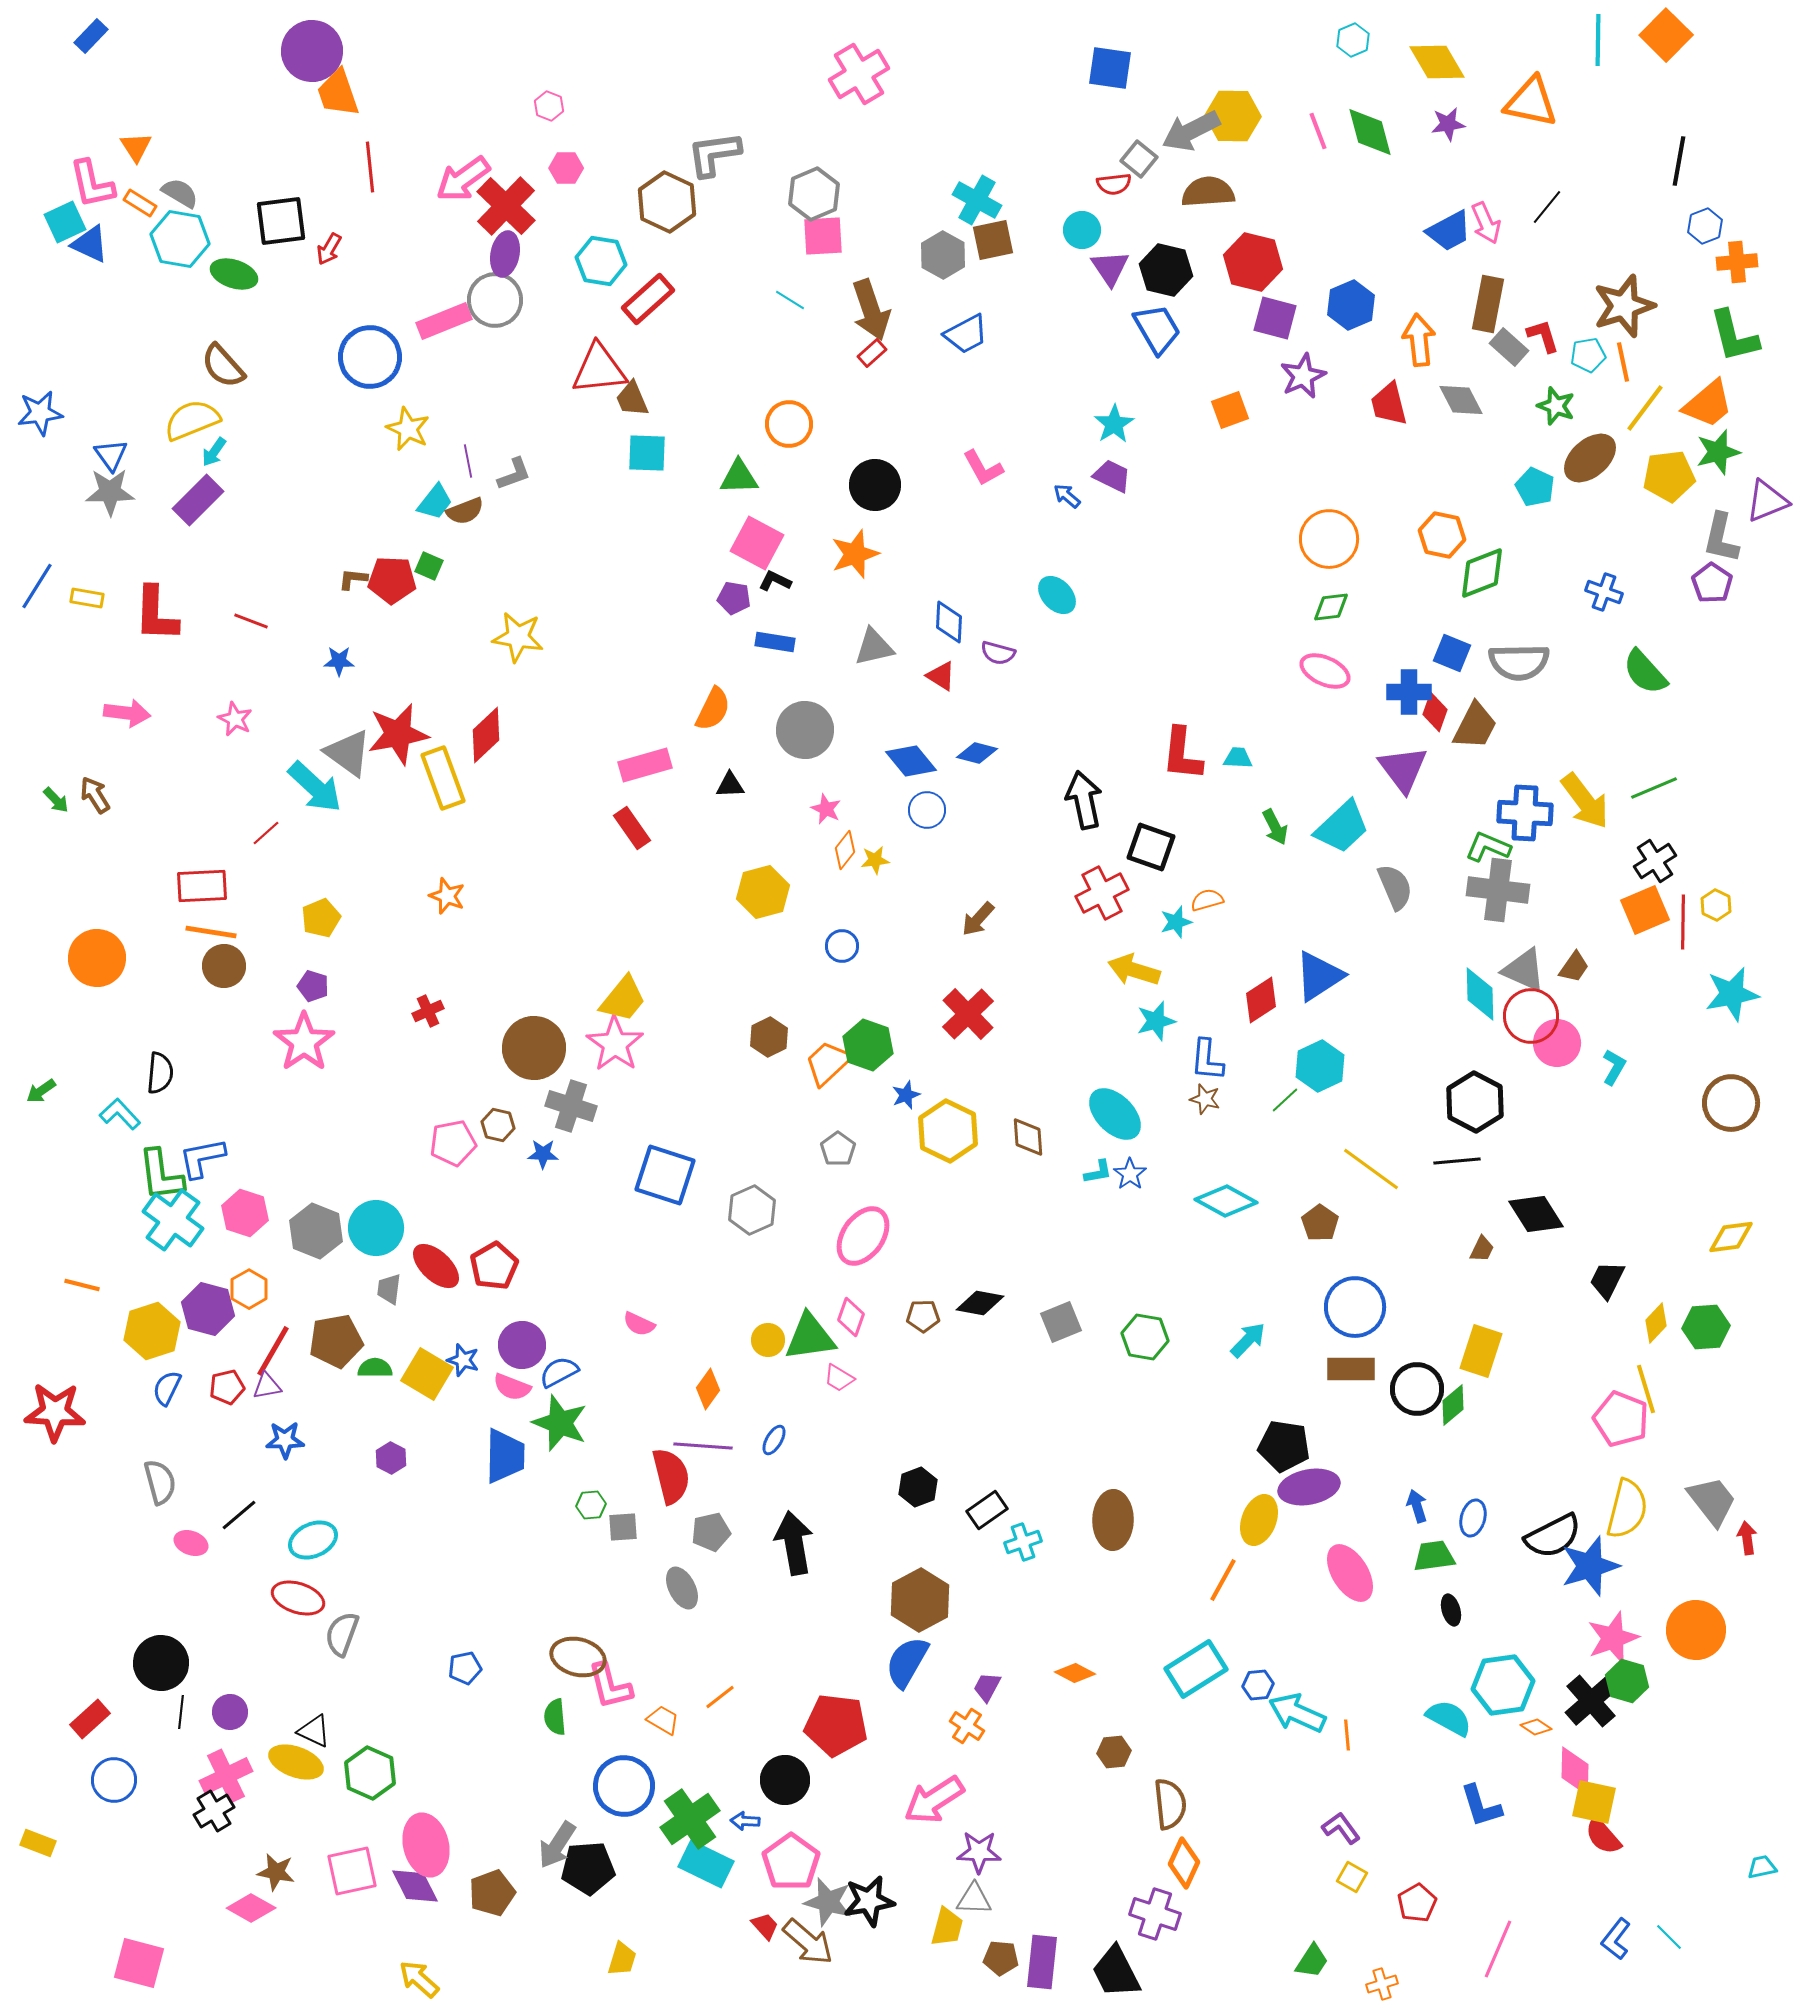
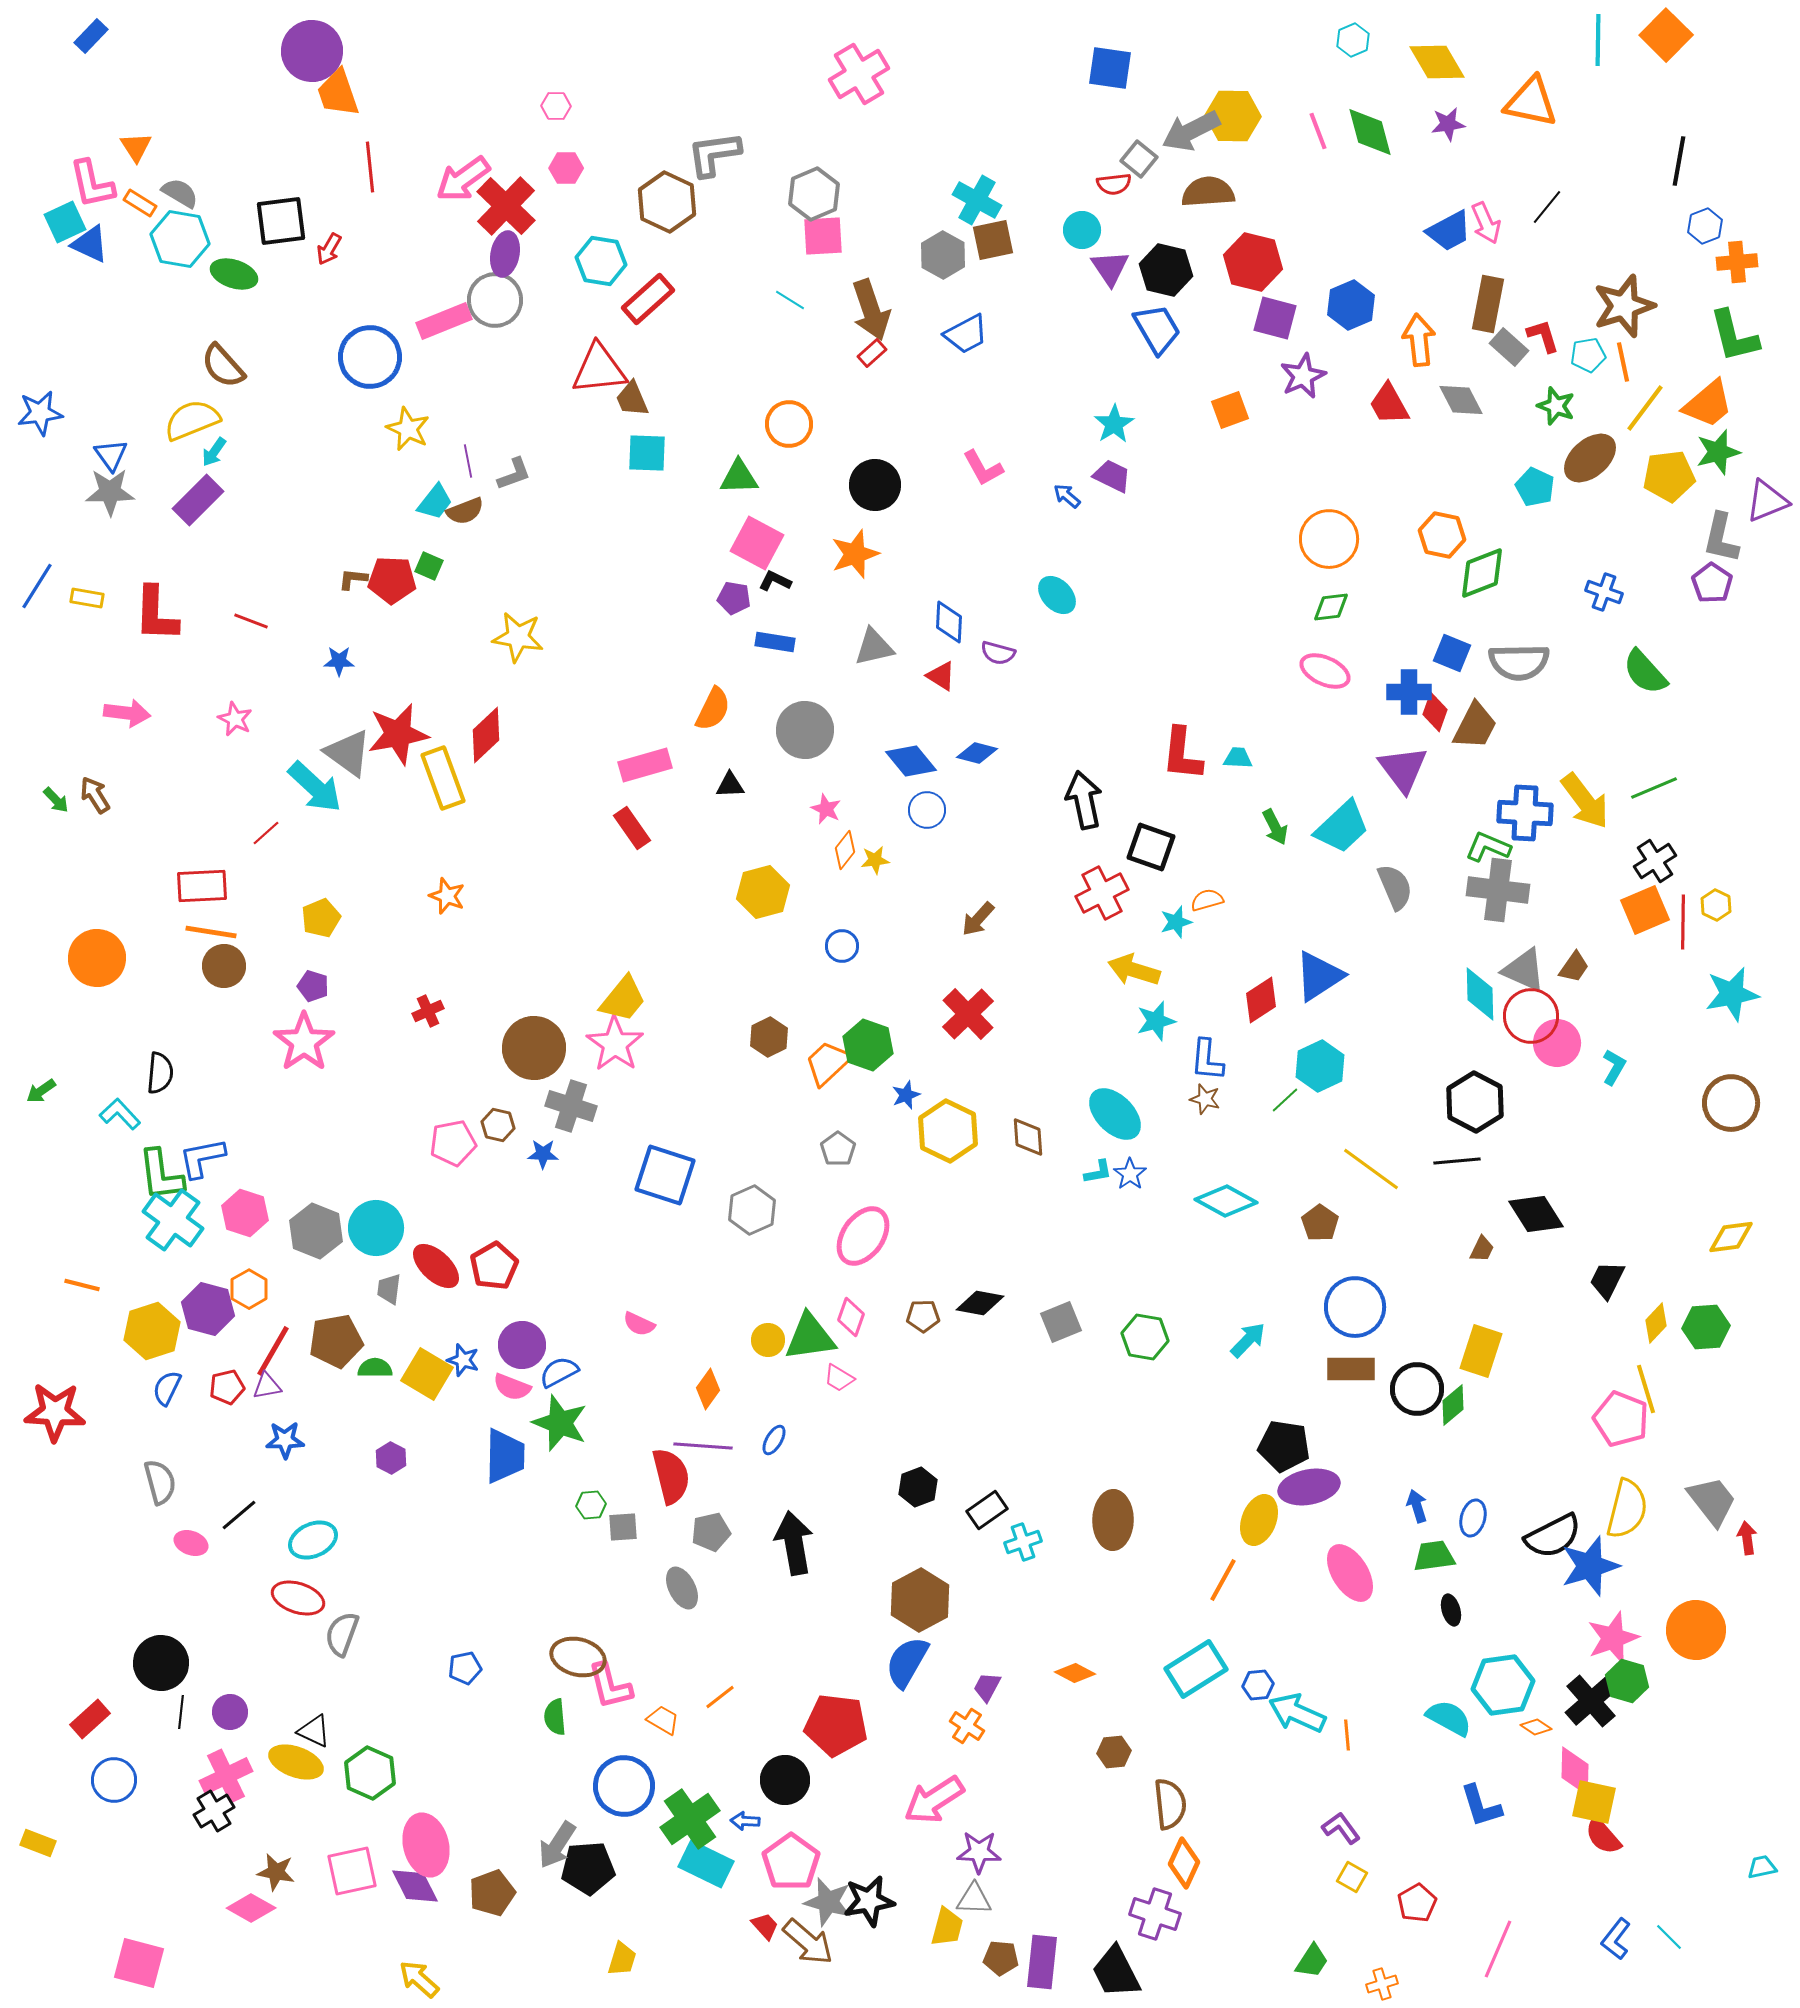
pink hexagon at (549, 106): moved 7 px right; rotated 20 degrees counterclockwise
red trapezoid at (1389, 404): rotated 15 degrees counterclockwise
